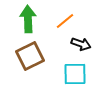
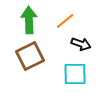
green arrow: moved 1 px right, 1 px down
